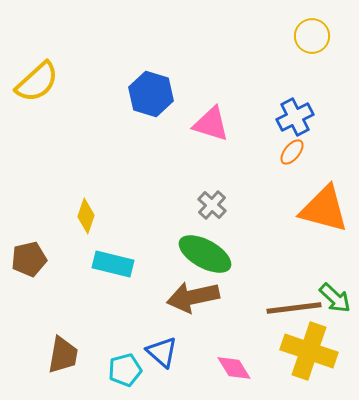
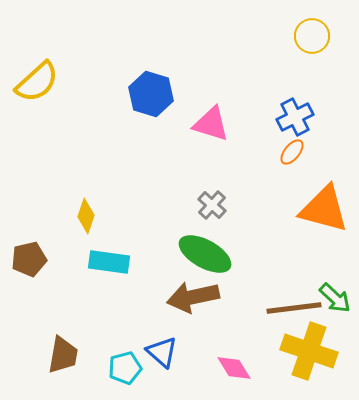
cyan rectangle: moved 4 px left, 2 px up; rotated 6 degrees counterclockwise
cyan pentagon: moved 2 px up
